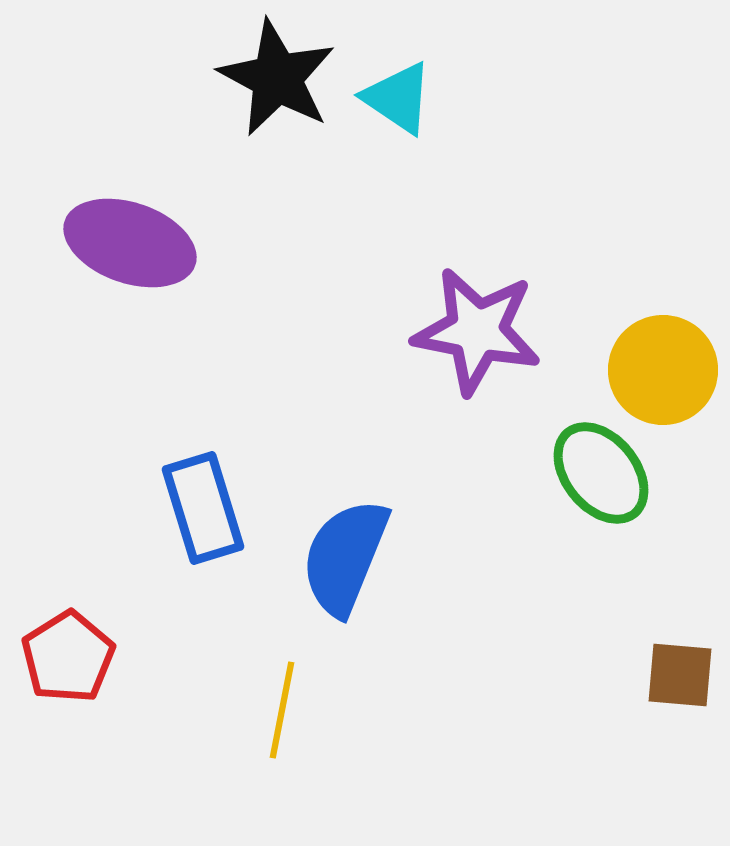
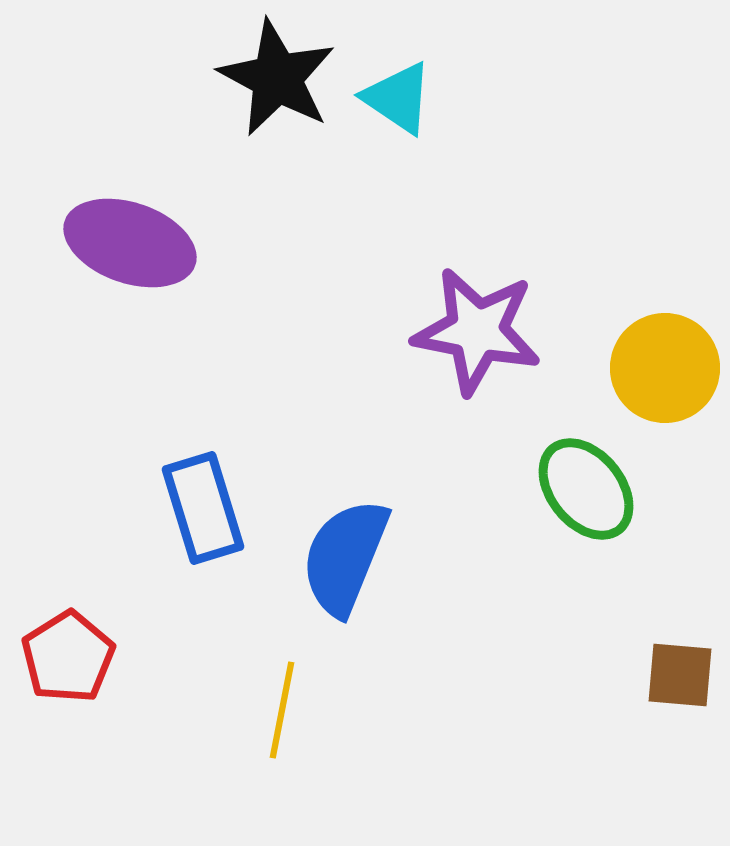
yellow circle: moved 2 px right, 2 px up
green ellipse: moved 15 px left, 16 px down
